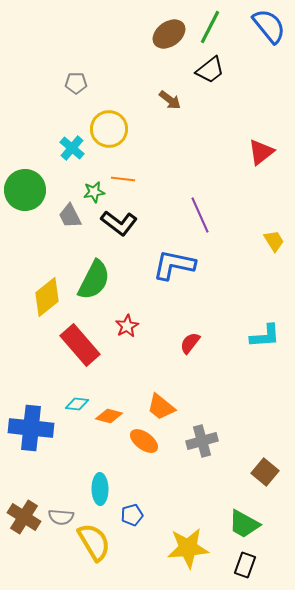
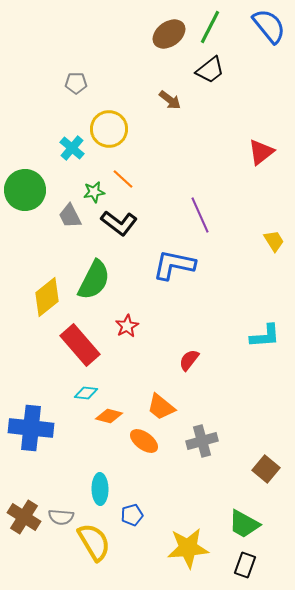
orange line: rotated 35 degrees clockwise
red semicircle: moved 1 px left, 17 px down
cyan diamond: moved 9 px right, 11 px up
brown square: moved 1 px right, 3 px up
